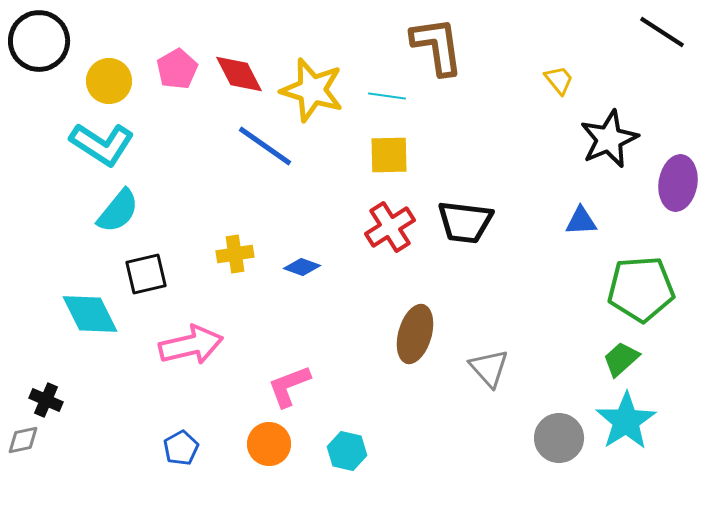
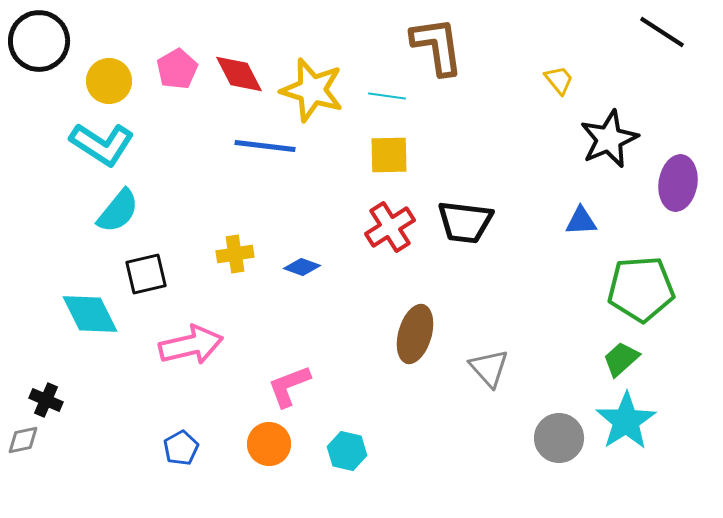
blue line: rotated 28 degrees counterclockwise
